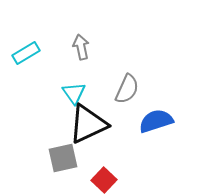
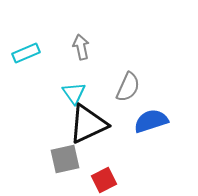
cyan rectangle: rotated 8 degrees clockwise
gray semicircle: moved 1 px right, 2 px up
blue semicircle: moved 5 px left
gray square: moved 2 px right, 1 px down
red square: rotated 20 degrees clockwise
